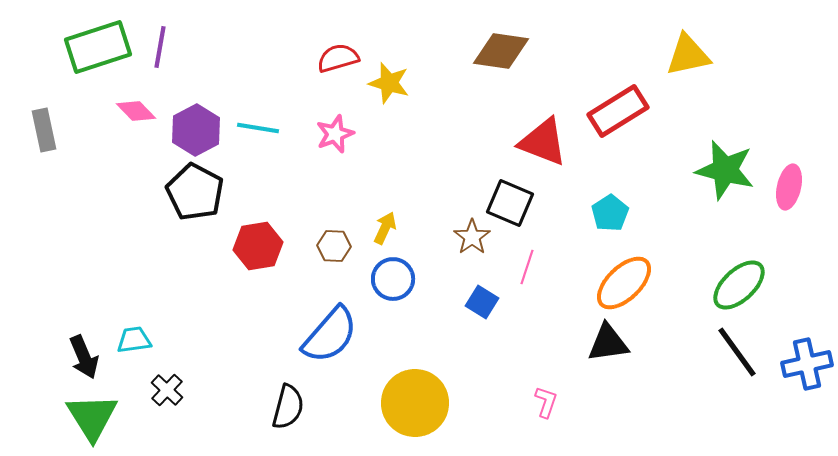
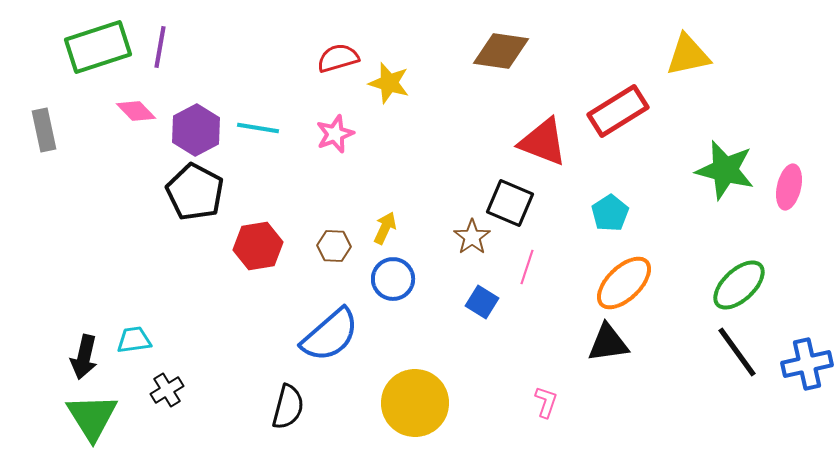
blue semicircle: rotated 8 degrees clockwise
black arrow: rotated 36 degrees clockwise
black cross: rotated 16 degrees clockwise
